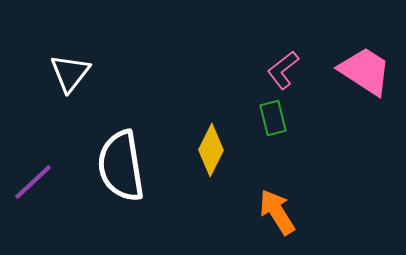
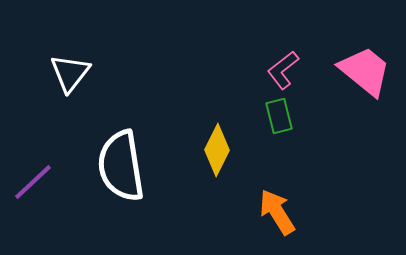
pink trapezoid: rotated 6 degrees clockwise
green rectangle: moved 6 px right, 2 px up
yellow diamond: moved 6 px right
